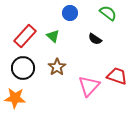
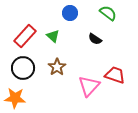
red trapezoid: moved 2 px left, 1 px up
